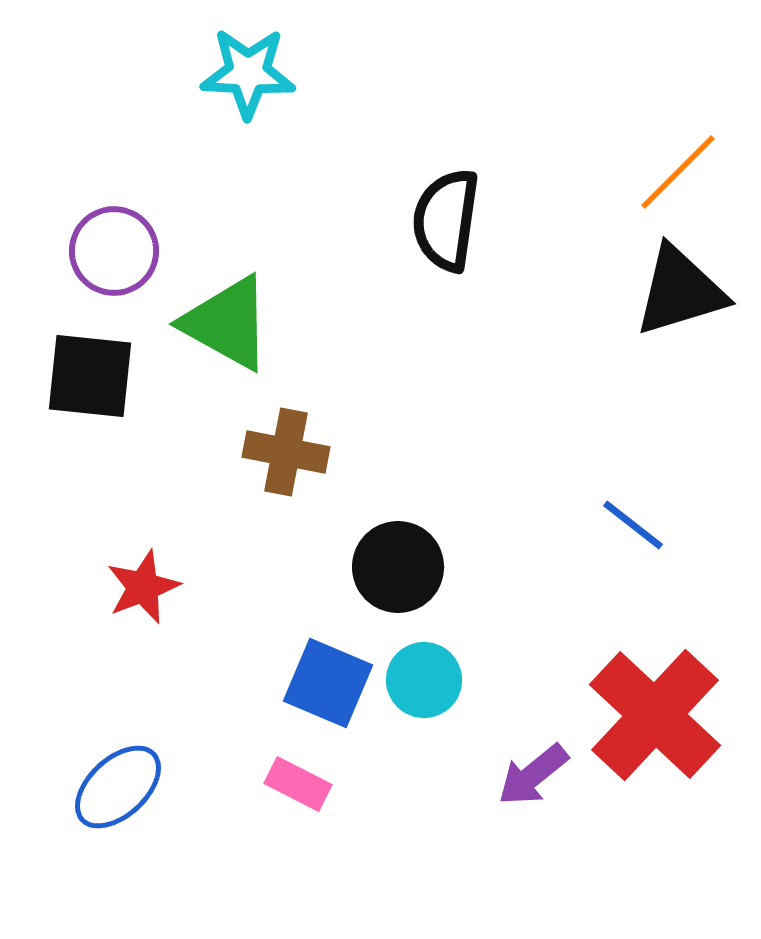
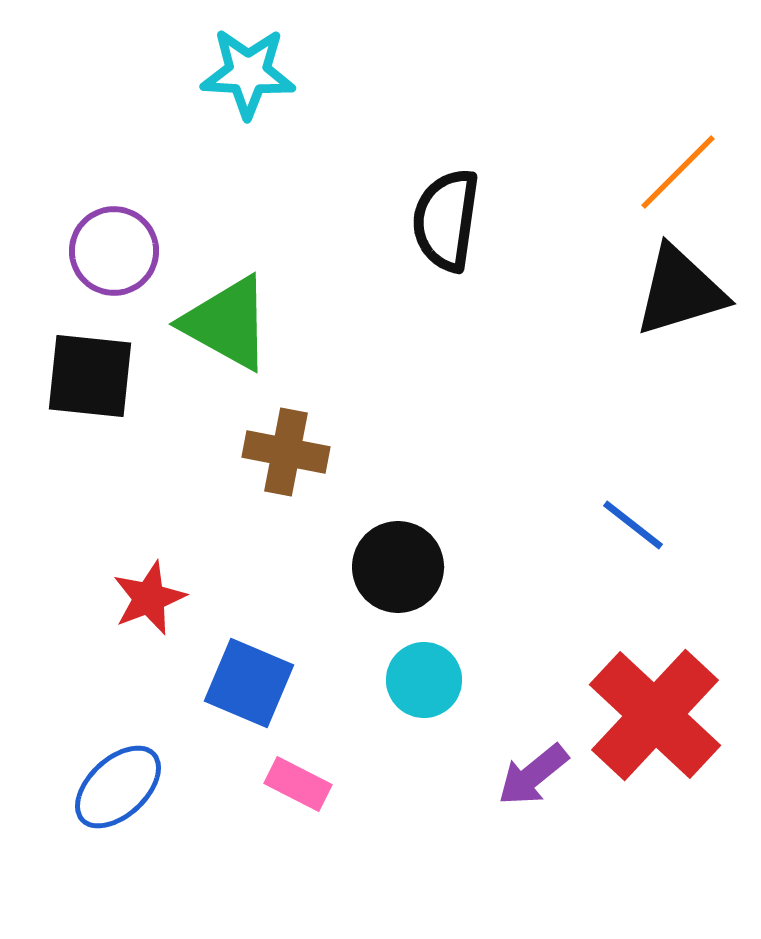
red star: moved 6 px right, 11 px down
blue square: moved 79 px left
